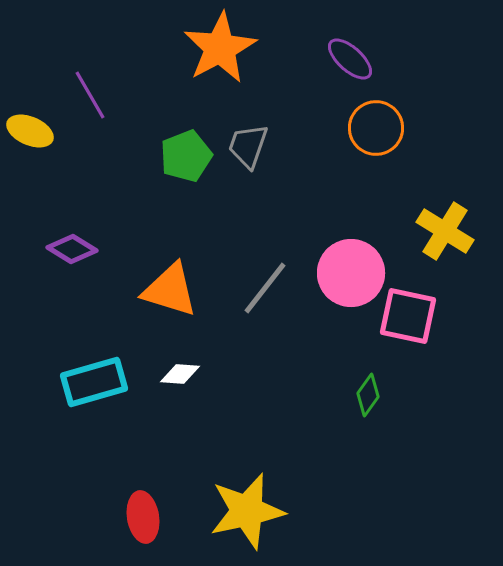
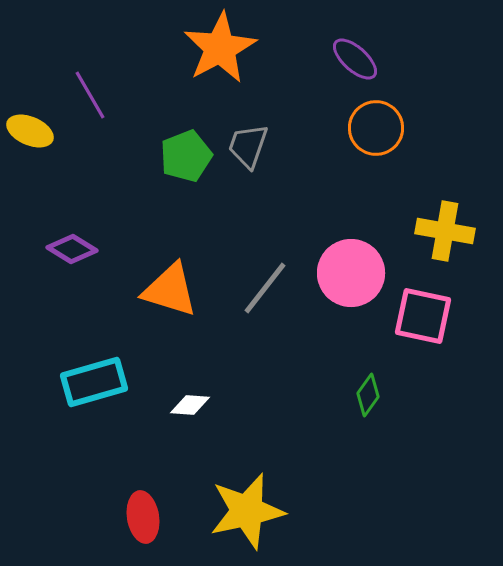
purple ellipse: moved 5 px right
yellow cross: rotated 22 degrees counterclockwise
pink square: moved 15 px right
white diamond: moved 10 px right, 31 px down
